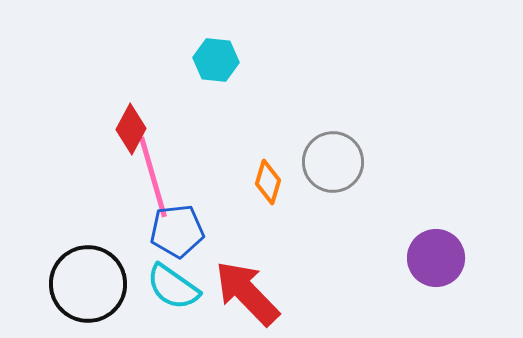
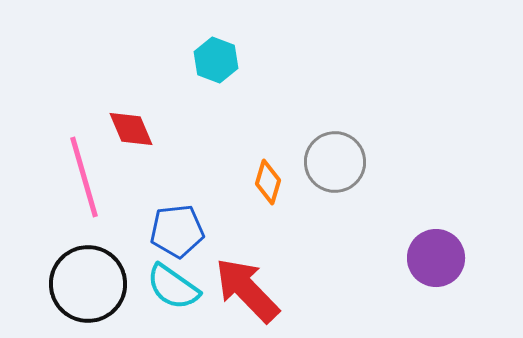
cyan hexagon: rotated 15 degrees clockwise
red diamond: rotated 51 degrees counterclockwise
gray circle: moved 2 px right
pink line: moved 69 px left
red arrow: moved 3 px up
